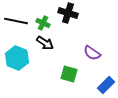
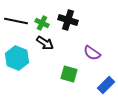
black cross: moved 7 px down
green cross: moved 1 px left
